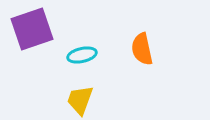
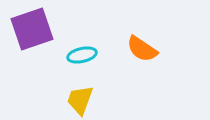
orange semicircle: rotated 44 degrees counterclockwise
